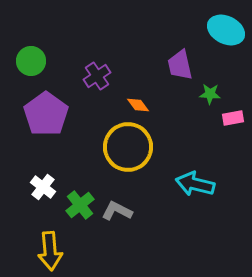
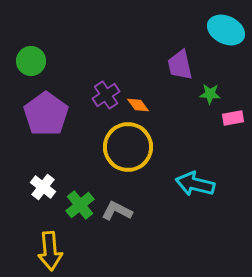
purple cross: moved 9 px right, 19 px down
